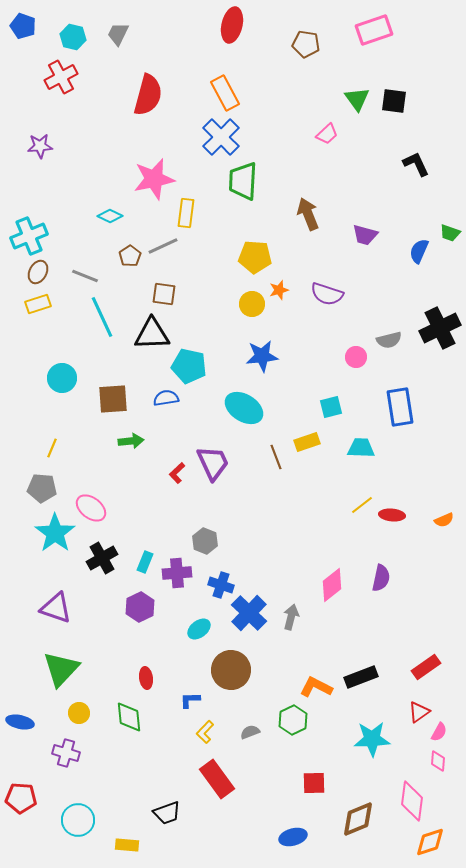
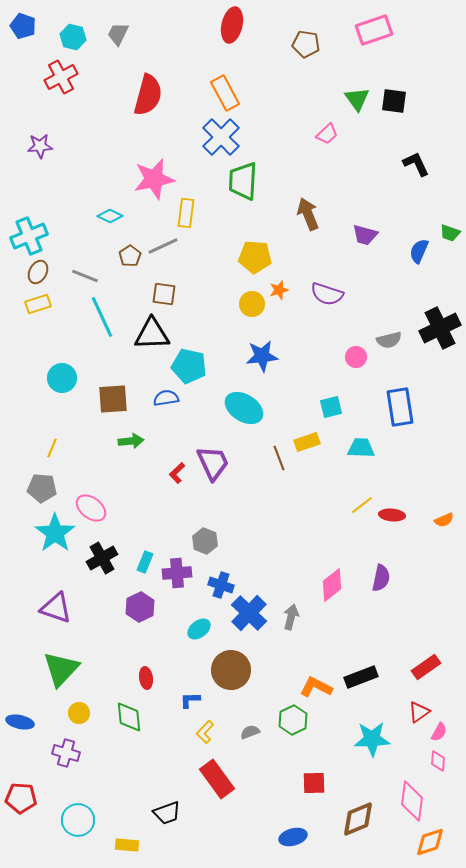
brown line at (276, 457): moved 3 px right, 1 px down
